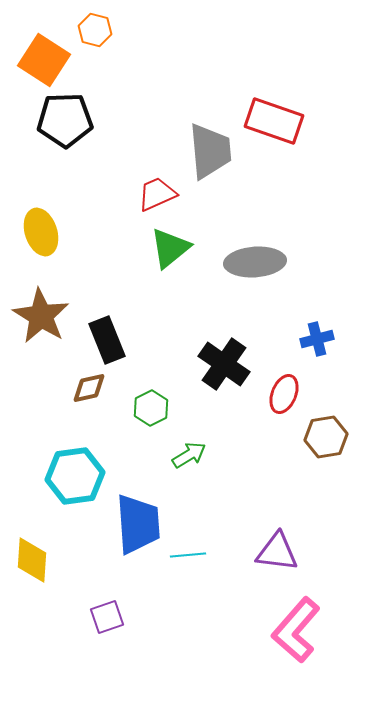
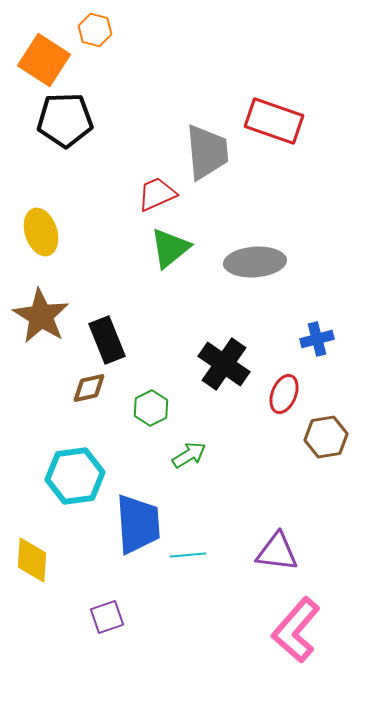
gray trapezoid: moved 3 px left, 1 px down
